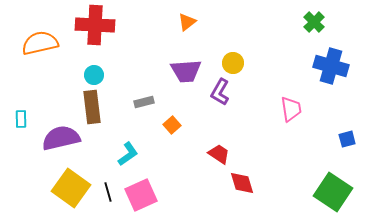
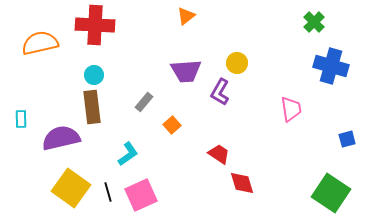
orange triangle: moved 1 px left, 6 px up
yellow circle: moved 4 px right
gray rectangle: rotated 36 degrees counterclockwise
green square: moved 2 px left, 1 px down
